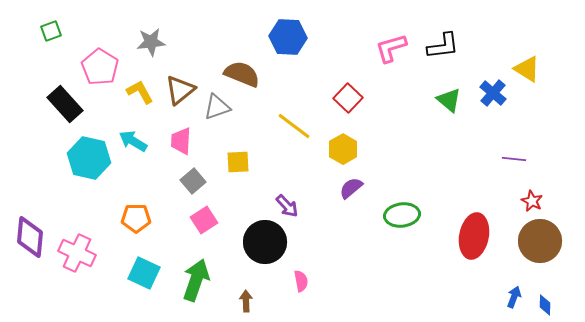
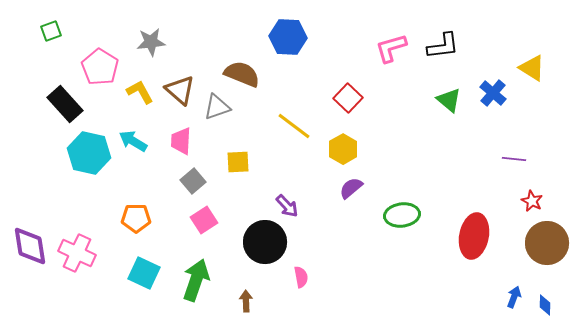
yellow triangle: moved 5 px right, 1 px up
brown triangle: rotated 40 degrees counterclockwise
cyan hexagon: moved 5 px up
purple diamond: moved 9 px down; rotated 15 degrees counterclockwise
brown circle: moved 7 px right, 2 px down
pink semicircle: moved 4 px up
